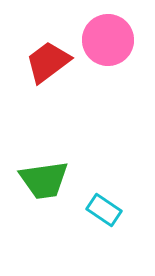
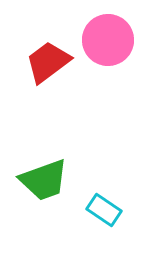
green trapezoid: rotated 12 degrees counterclockwise
